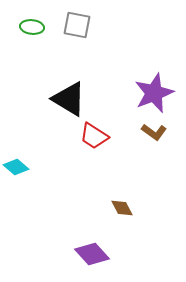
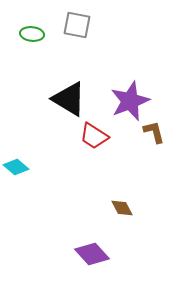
green ellipse: moved 7 px down
purple star: moved 24 px left, 8 px down
brown L-shape: rotated 140 degrees counterclockwise
